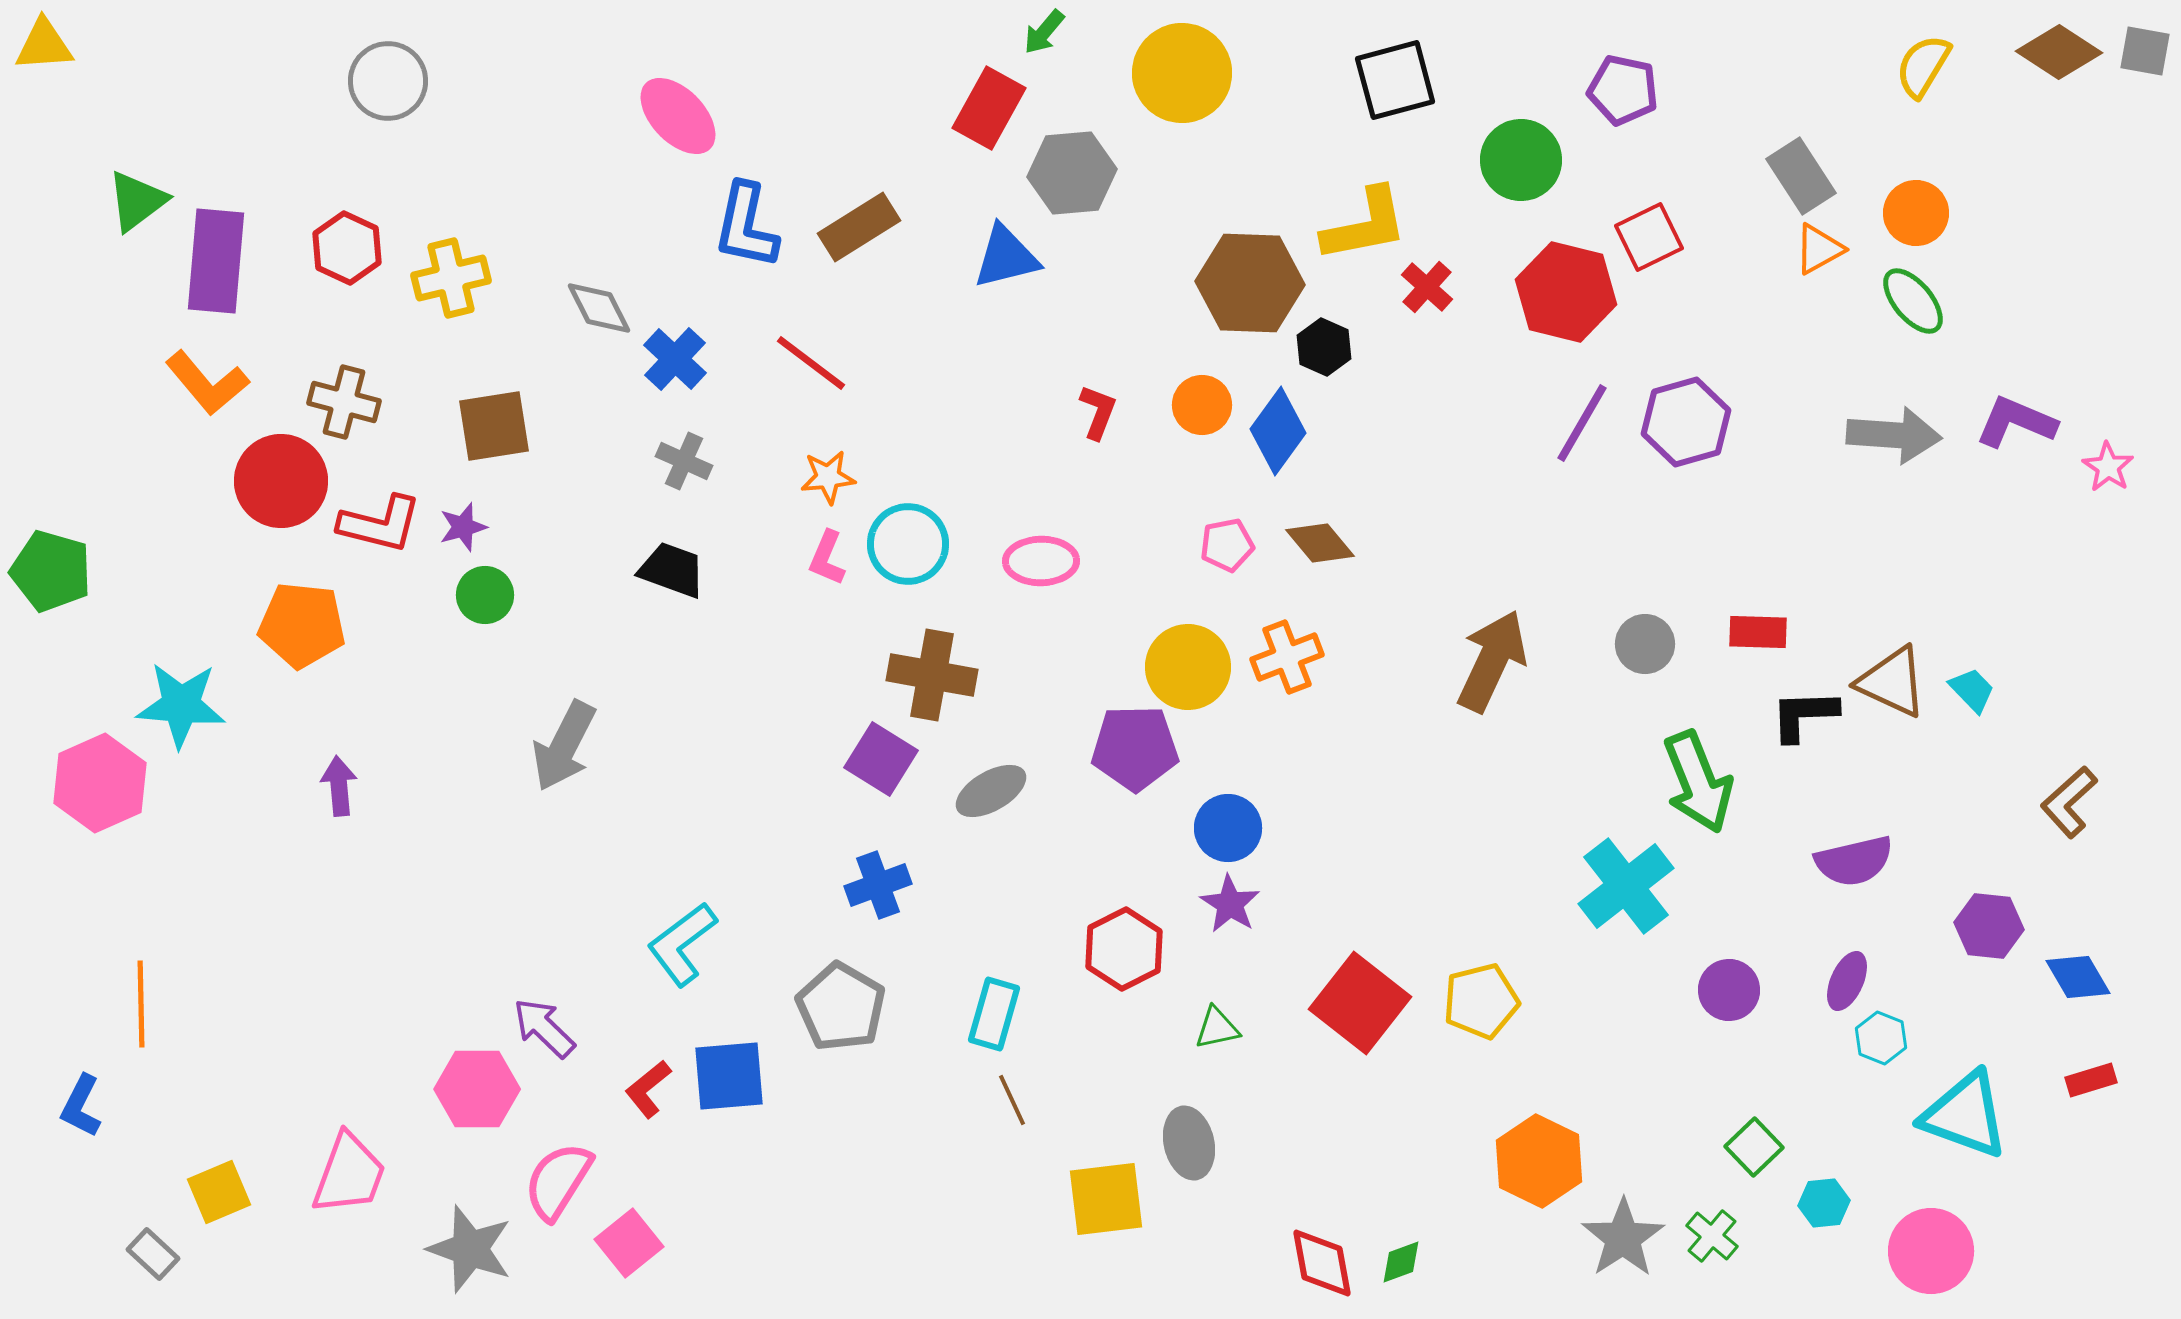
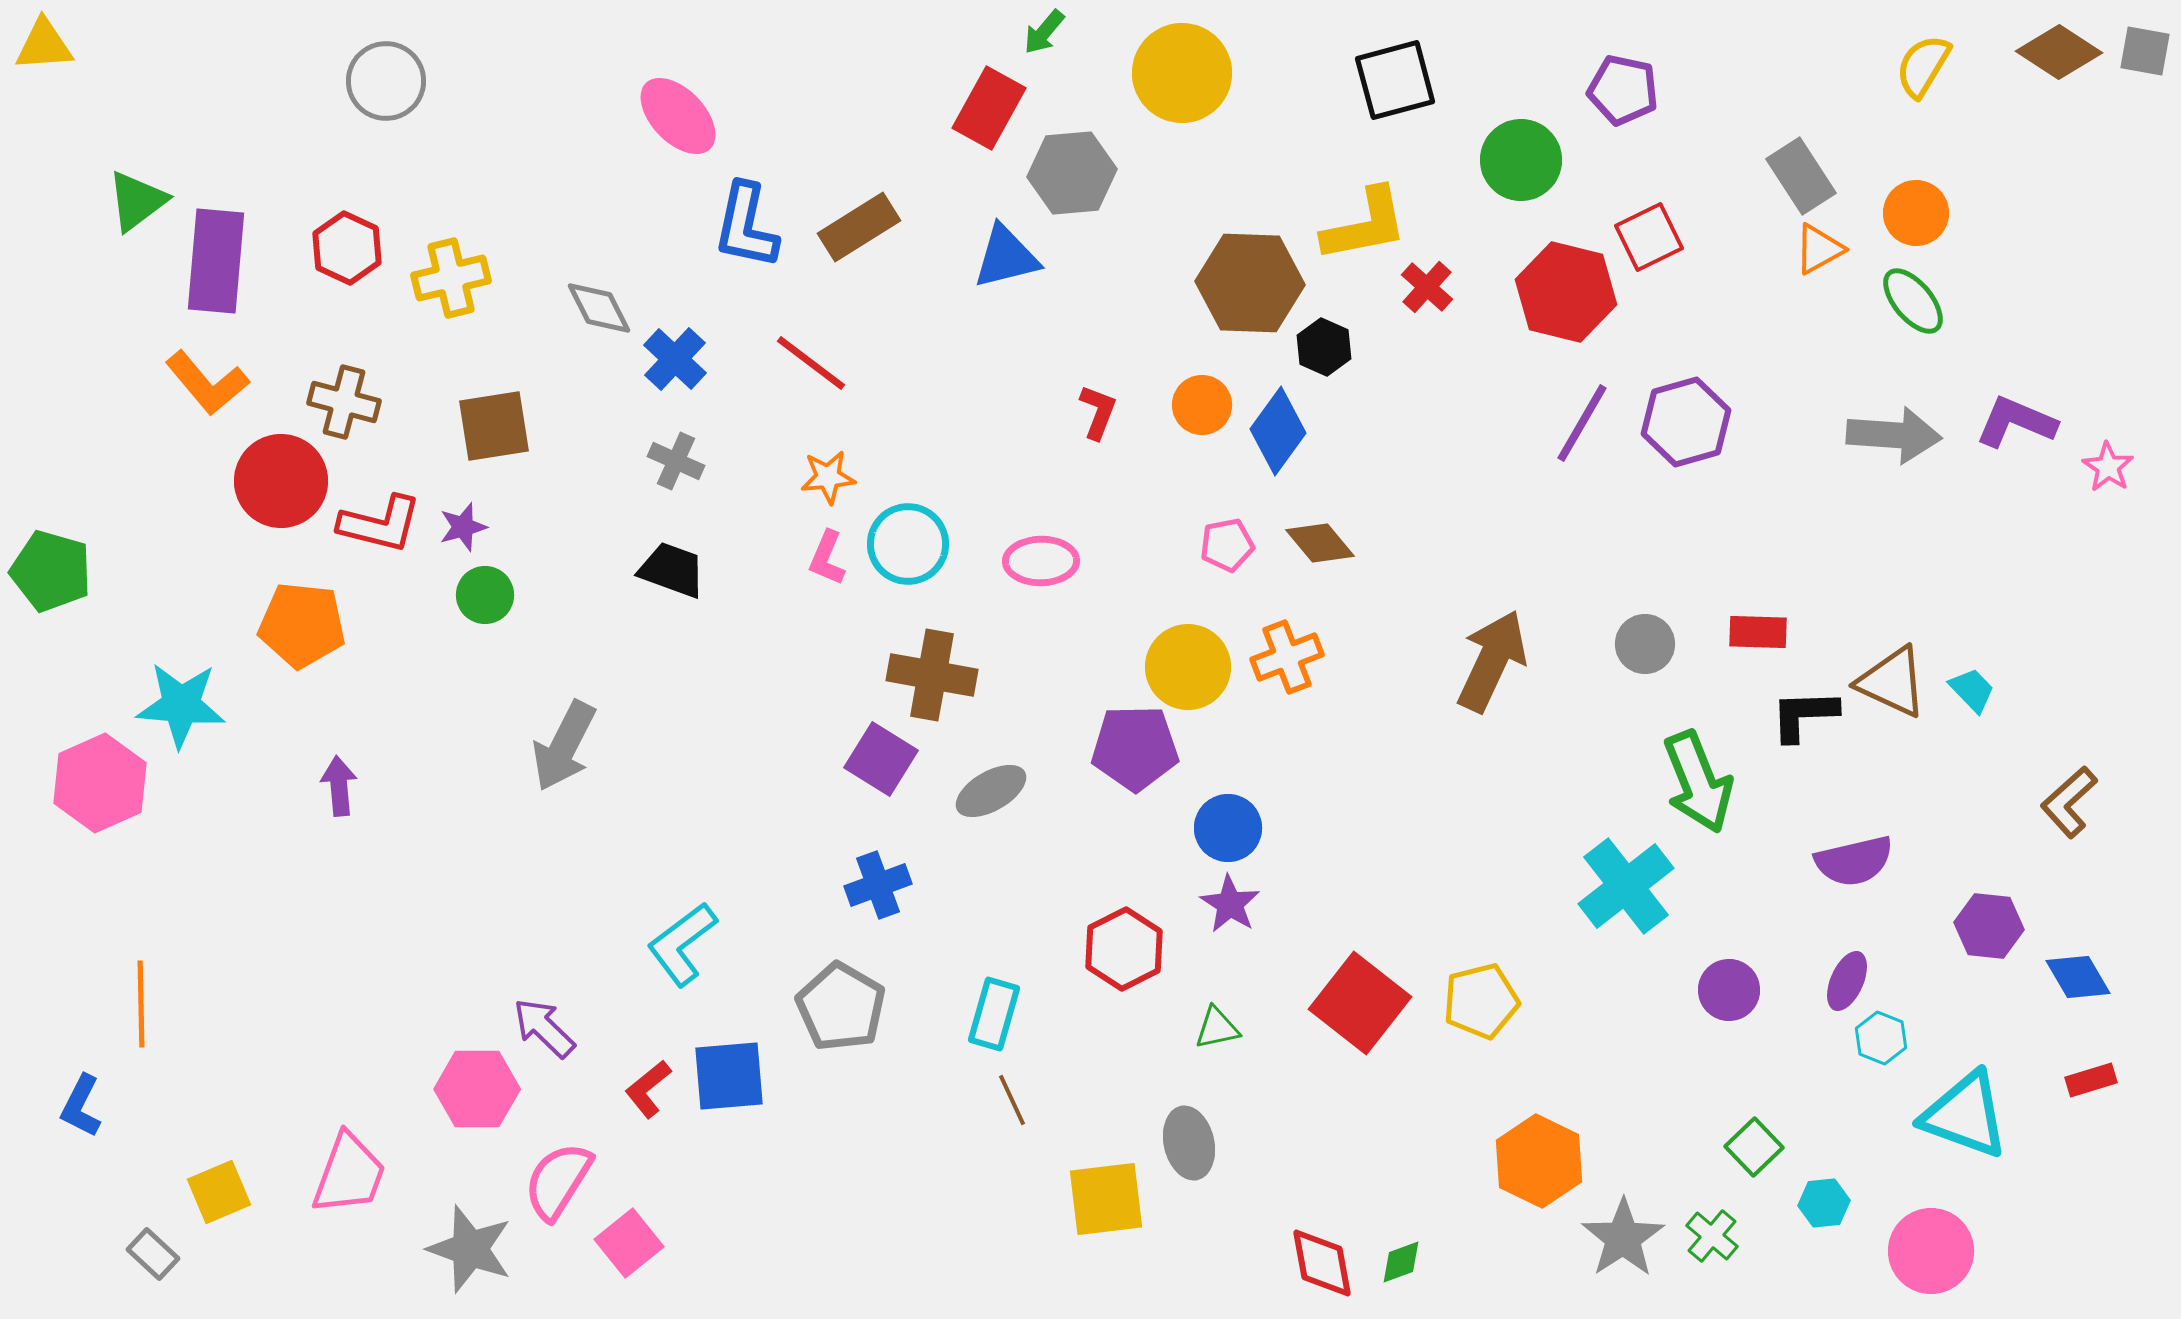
gray circle at (388, 81): moved 2 px left
gray cross at (684, 461): moved 8 px left
